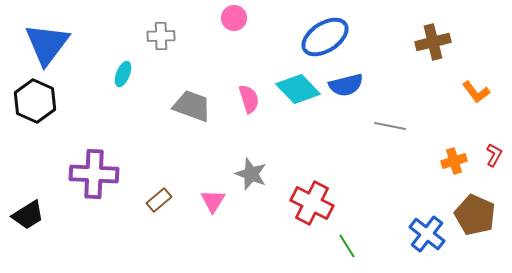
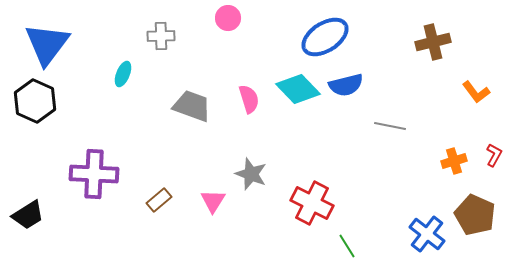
pink circle: moved 6 px left
